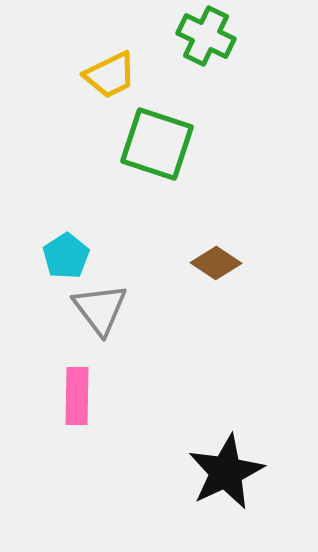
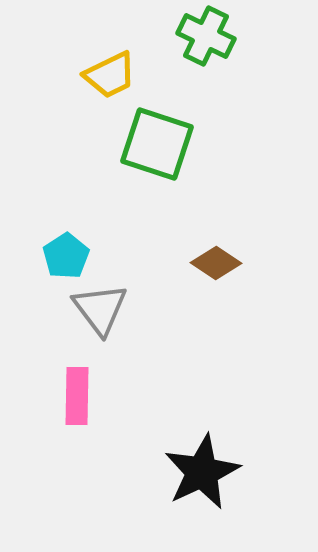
black star: moved 24 px left
